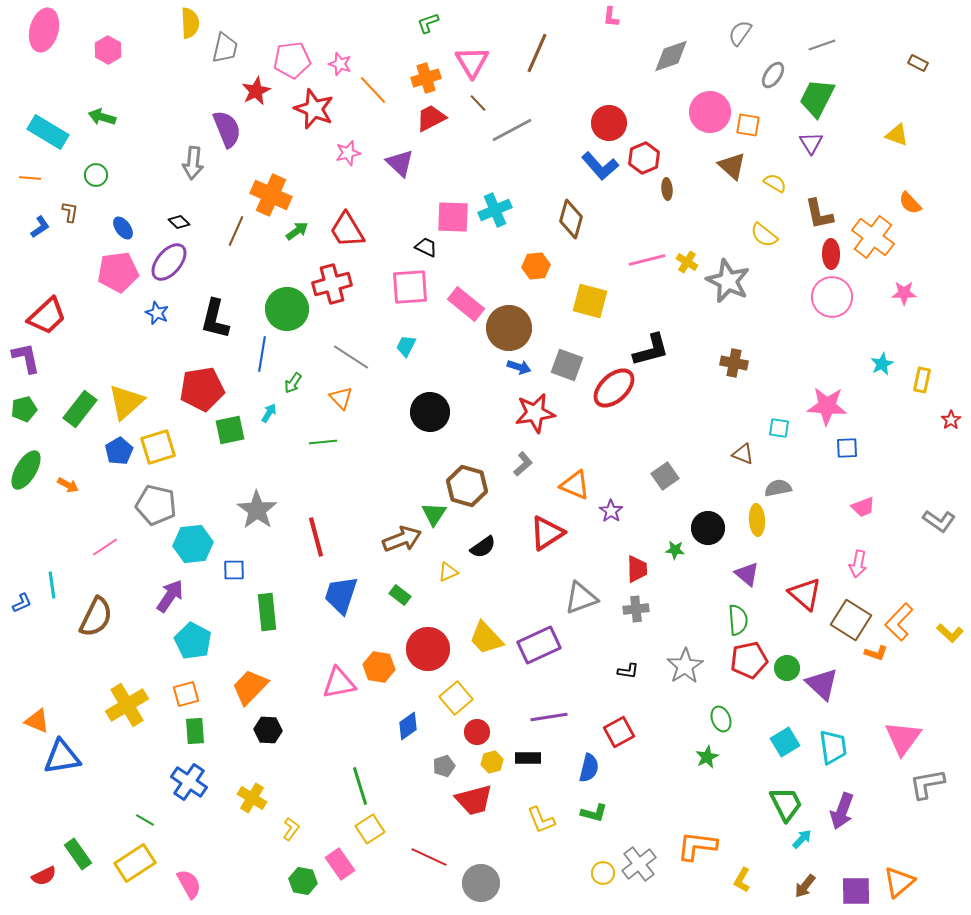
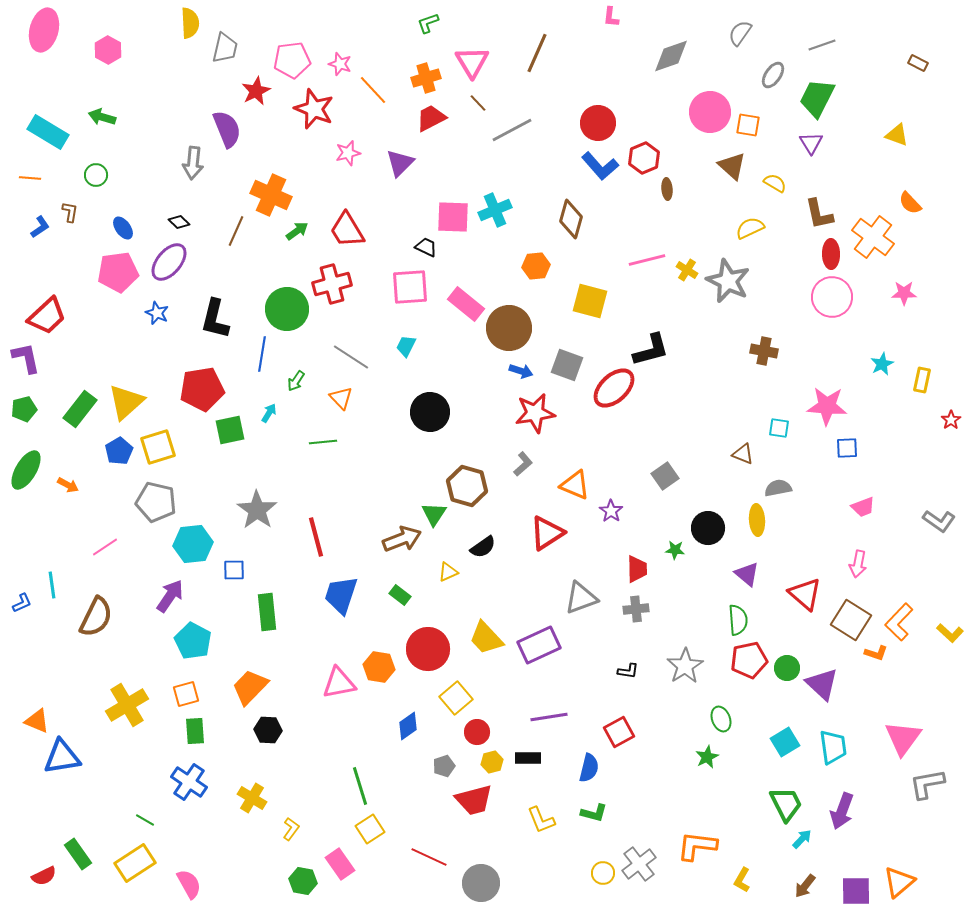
red circle at (609, 123): moved 11 px left
purple triangle at (400, 163): rotated 32 degrees clockwise
yellow semicircle at (764, 235): moved 14 px left, 7 px up; rotated 116 degrees clockwise
yellow cross at (687, 262): moved 8 px down
brown cross at (734, 363): moved 30 px right, 12 px up
blue arrow at (519, 367): moved 2 px right, 4 px down
green arrow at (293, 383): moved 3 px right, 2 px up
gray pentagon at (156, 505): moved 3 px up
